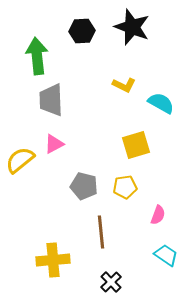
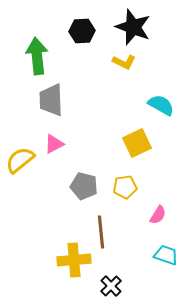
black star: moved 1 px right
yellow L-shape: moved 23 px up
cyan semicircle: moved 2 px down
yellow square: moved 1 px right, 2 px up; rotated 8 degrees counterclockwise
pink semicircle: rotated 12 degrees clockwise
cyan trapezoid: rotated 15 degrees counterclockwise
yellow cross: moved 21 px right
black cross: moved 4 px down
